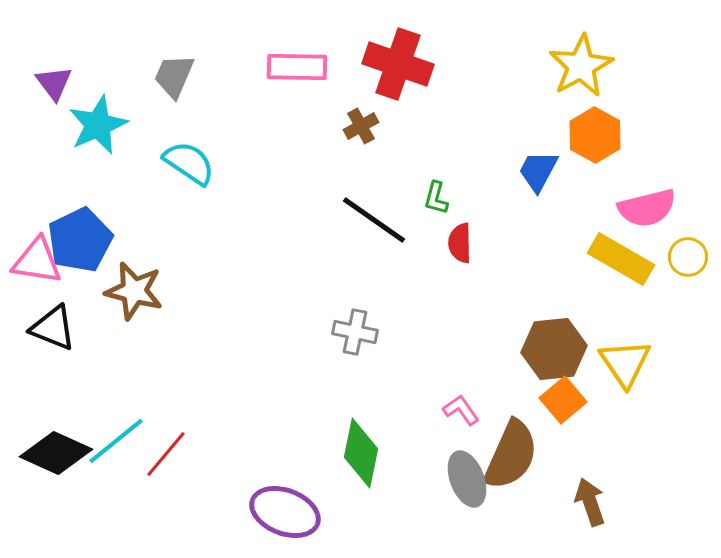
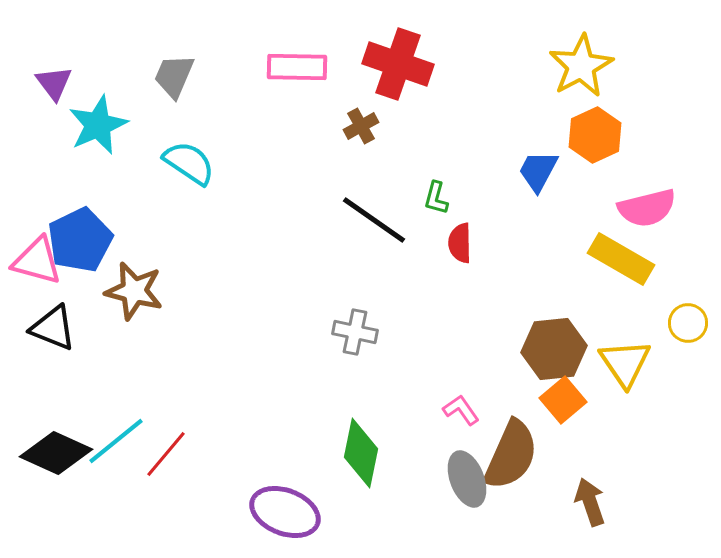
orange hexagon: rotated 6 degrees clockwise
yellow circle: moved 66 px down
pink triangle: rotated 6 degrees clockwise
